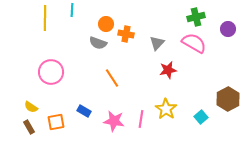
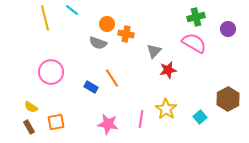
cyan line: rotated 56 degrees counterclockwise
yellow line: rotated 15 degrees counterclockwise
orange circle: moved 1 px right
gray triangle: moved 3 px left, 8 px down
blue rectangle: moved 7 px right, 24 px up
cyan square: moved 1 px left
pink star: moved 6 px left, 3 px down
